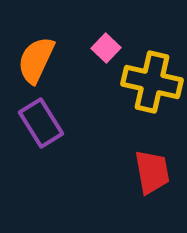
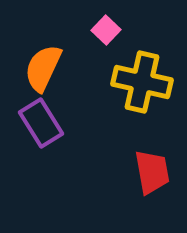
pink square: moved 18 px up
orange semicircle: moved 7 px right, 8 px down
yellow cross: moved 10 px left
